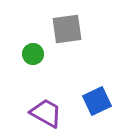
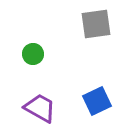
gray square: moved 29 px right, 5 px up
purple trapezoid: moved 6 px left, 5 px up
